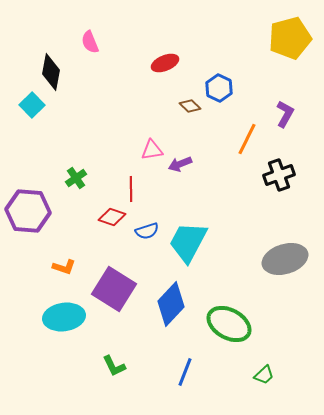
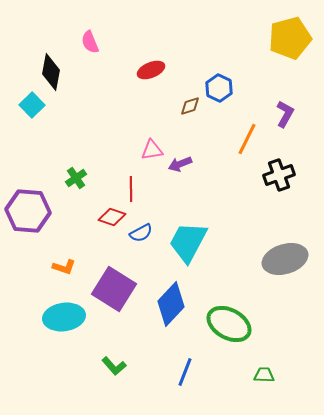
red ellipse: moved 14 px left, 7 px down
brown diamond: rotated 60 degrees counterclockwise
blue semicircle: moved 6 px left, 2 px down; rotated 10 degrees counterclockwise
green L-shape: rotated 15 degrees counterclockwise
green trapezoid: rotated 135 degrees counterclockwise
